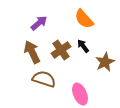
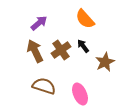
orange semicircle: moved 1 px right
brown arrow: moved 3 px right, 1 px up
brown semicircle: moved 7 px down
